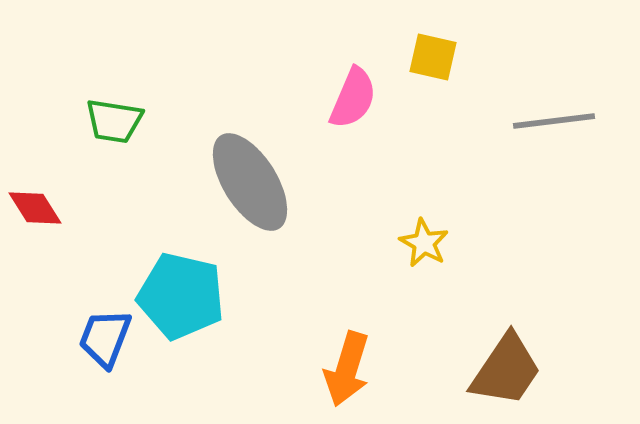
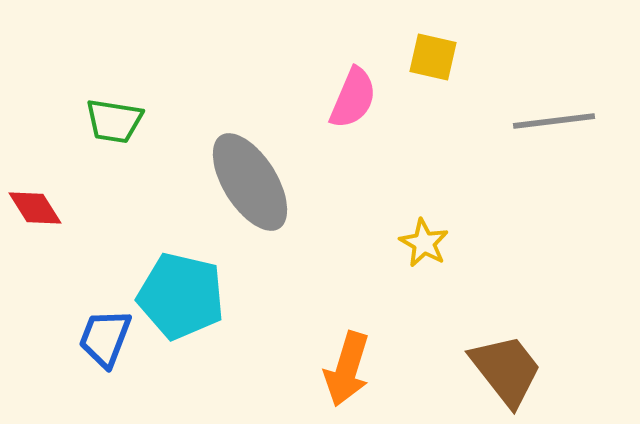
brown trapezoid: rotated 72 degrees counterclockwise
